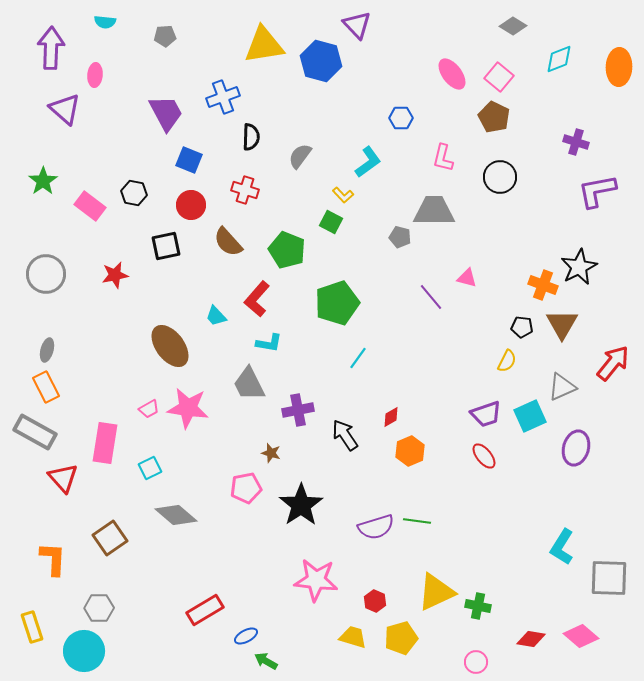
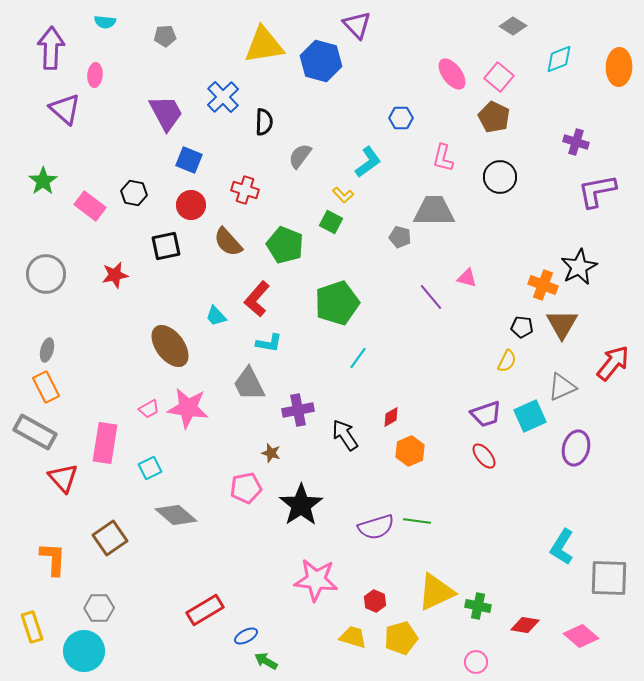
blue cross at (223, 97): rotated 24 degrees counterclockwise
black semicircle at (251, 137): moved 13 px right, 15 px up
green pentagon at (287, 250): moved 2 px left, 5 px up
red diamond at (531, 639): moved 6 px left, 14 px up
